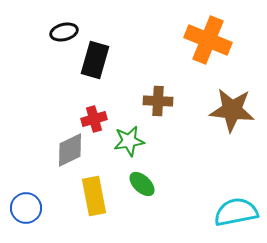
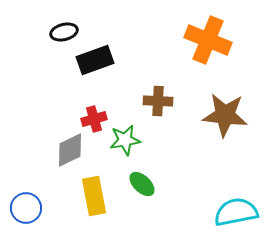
black rectangle: rotated 54 degrees clockwise
brown star: moved 7 px left, 5 px down
green star: moved 4 px left, 1 px up
